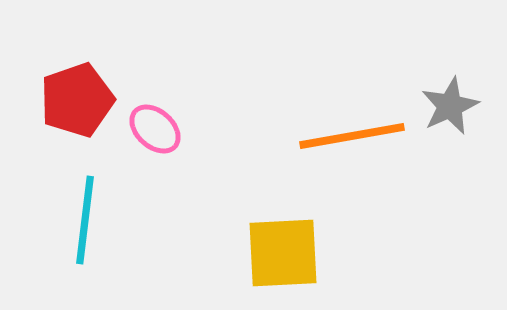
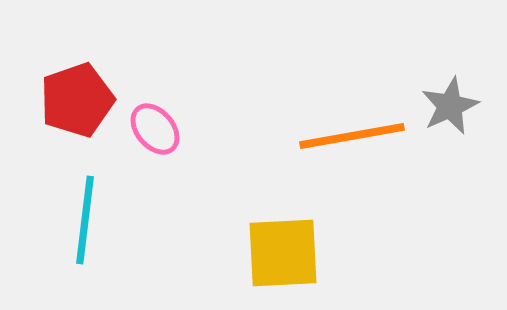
pink ellipse: rotated 8 degrees clockwise
